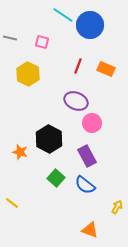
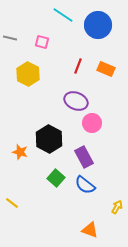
blue circle: moved 8 px right
purple rectangle: moved 3 px left, 1 px down
